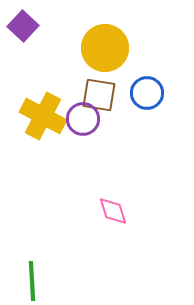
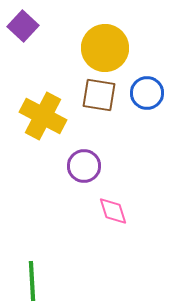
purple circle: moved 1 px right, 47 px down
